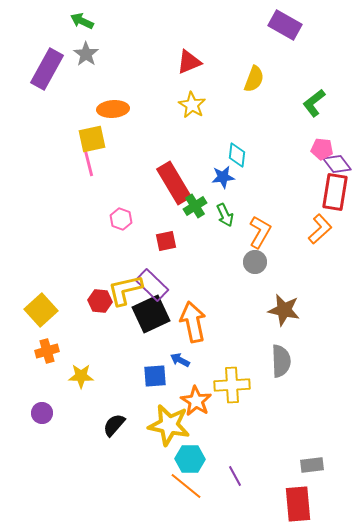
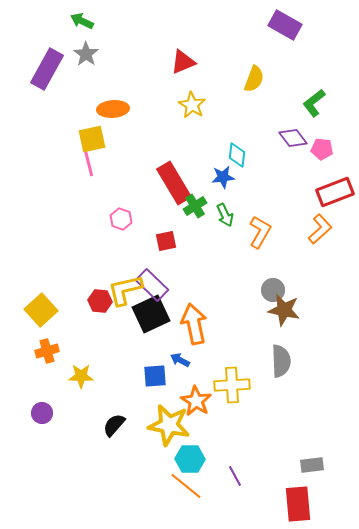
red triangle at (189, 62): moved 6 px left
purple diamond at (337, 164): moved 44 px left, 26 px up
red rectangle at (335, 192): rotated 60 degrees clockwise
gray circle at (255, 262): moved 18 px right, 28 px down
orange arrow at (193, 322): moved 1 px right, 2 px down
